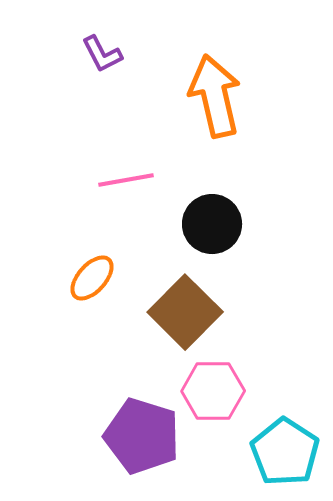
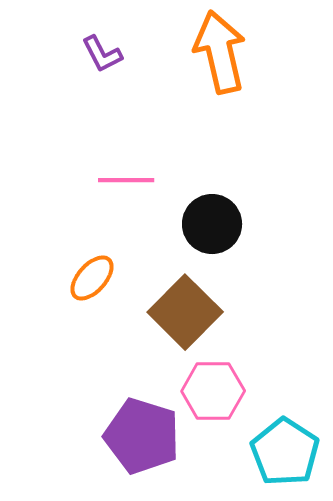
orange arrow: moved 5 px right, 44 px up
pink line: rotated 10 degrees clockwise
